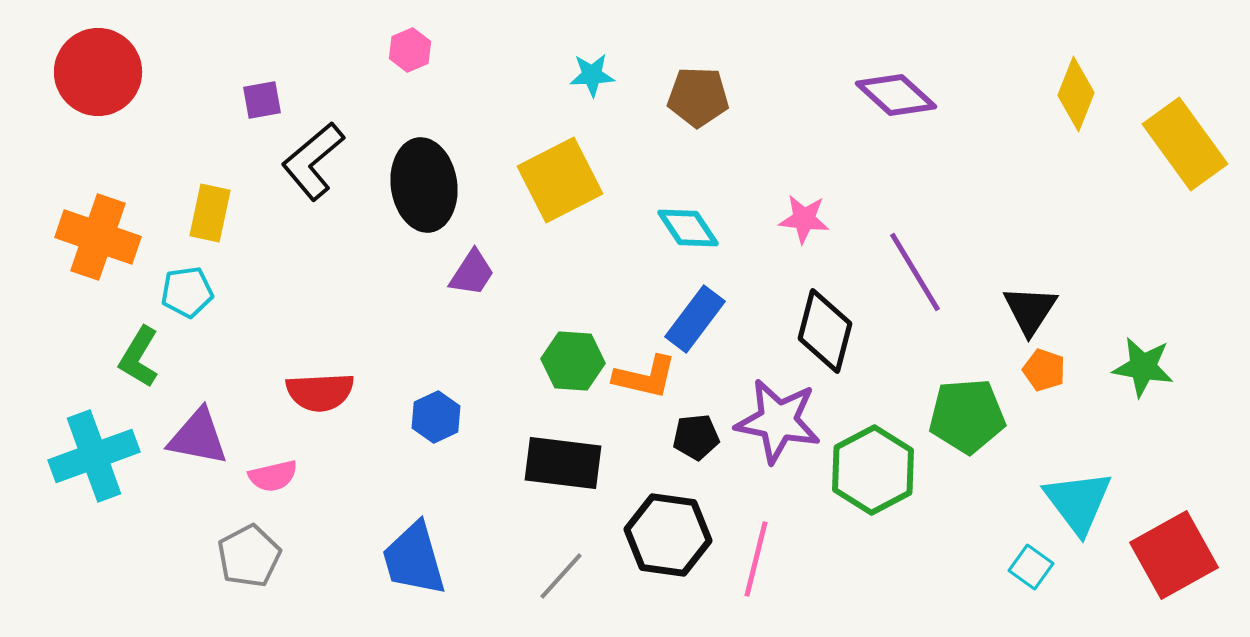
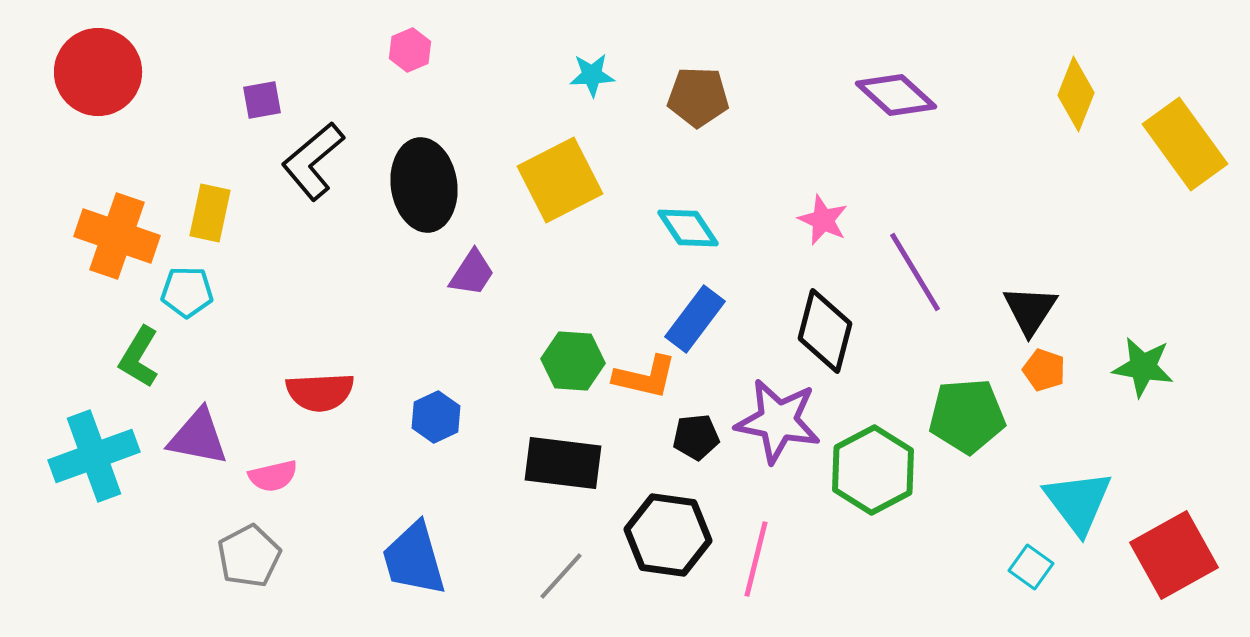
pink star at (804, 219): moved 19 px right, 1 px down; rotated 18 degrees clockwise
orange cross at (98, 237): moved 19 px right, 1 px up
cyan pentagon at (187, 292): rotated 9 degrees clockwise
